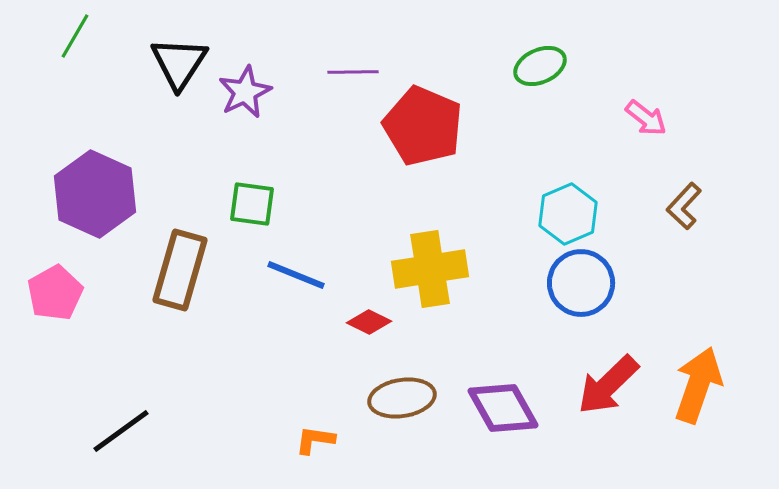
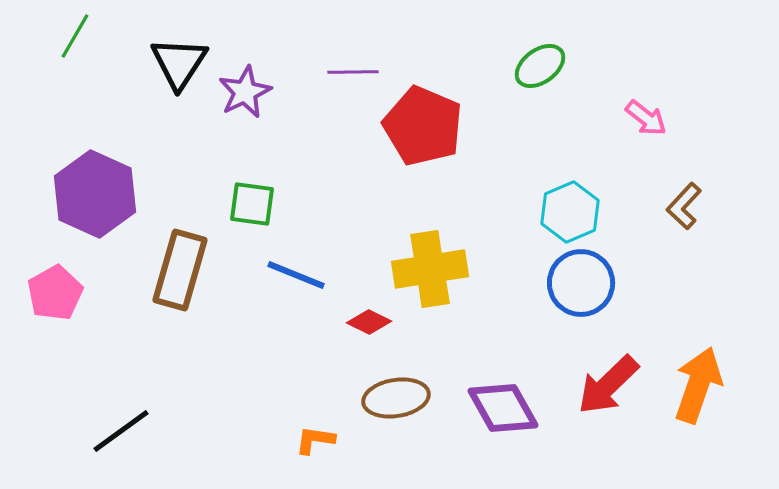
green ellipse: rotated 12 degrees counterclockwise
cyan hexagon: moved 2 px right, 2 px up
brown ellipse: moved 6 px left
